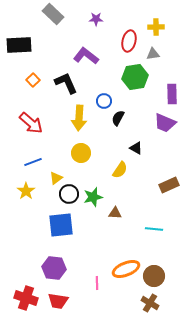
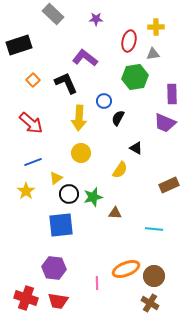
black rectangle: rotated 15 degrees counterclockwise
purple L-shape: moved 1 px left, 2 px down
